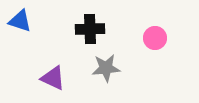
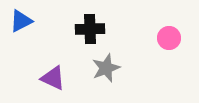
blue triangle: moved 1 px right; rotated 45 degrees counterclockwise
pink circle: moved 14 px right
gray star: rotated 16 degrees counterclockwise
